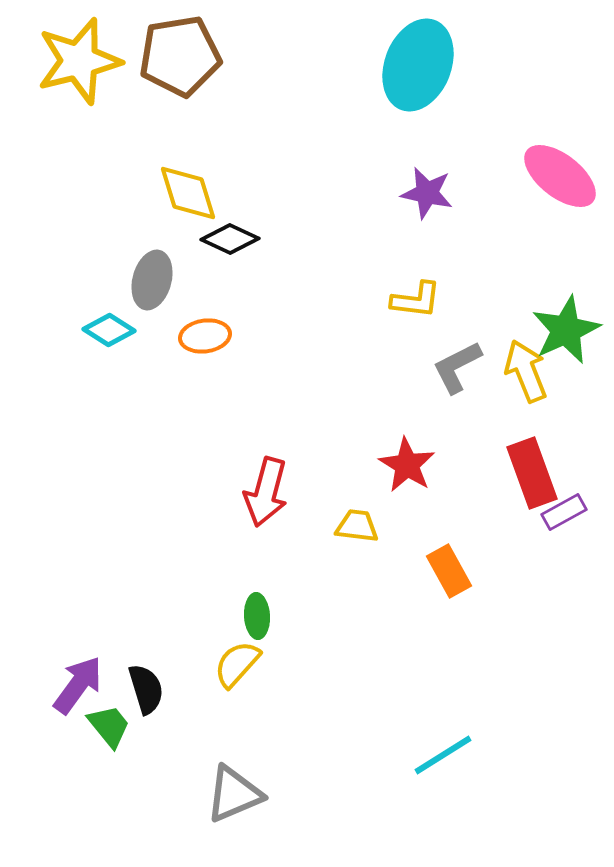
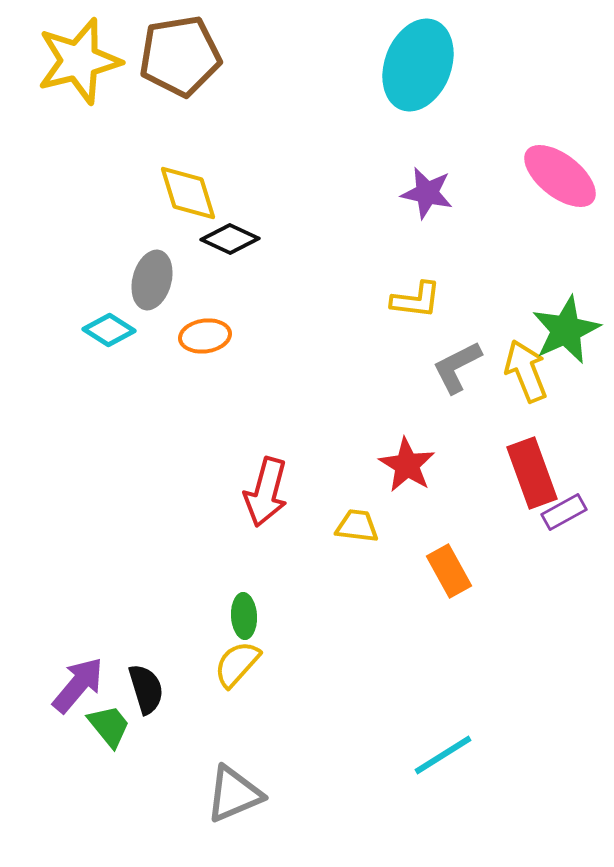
green ellipse: moved 13 px left
purple arrow: rotated 4 degrees clockwise
